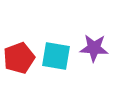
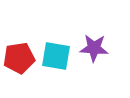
red pentagon: rotated 12 degrees clockwise
